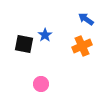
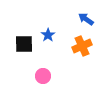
blue star: moved 3 px right
black square: rotated 12 degrees counterclockwise
pink circle: moved 2 px right, 8 px up
